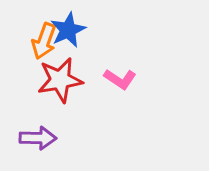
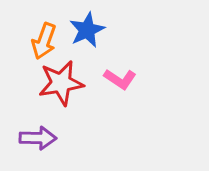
blue star: moved 19 px right
red star: moved 1 px right, 3 px down
